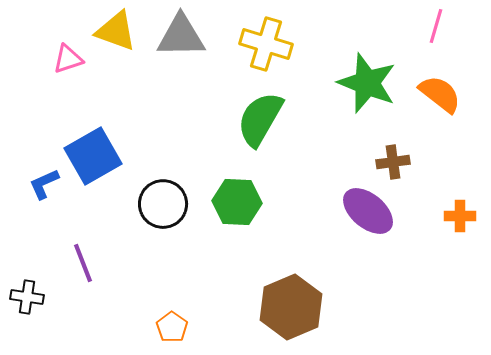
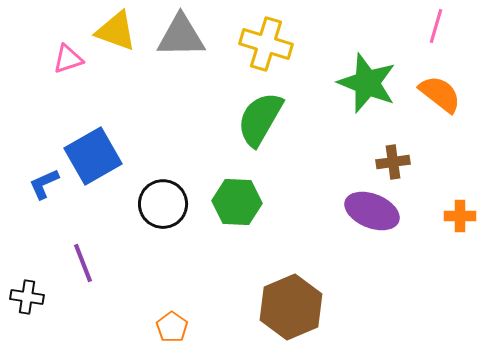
purple ellipse: moved 4 px right; rotated 18 degrees counterclockwise
